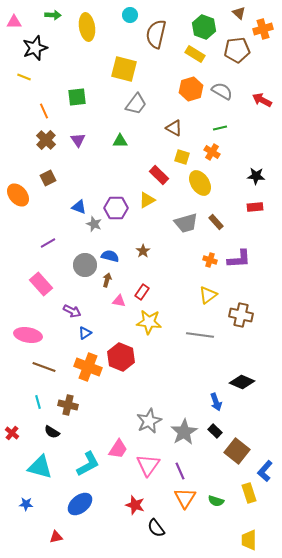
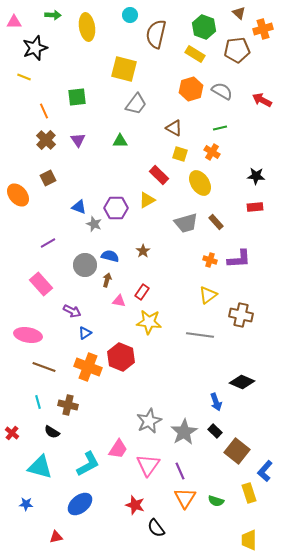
yellow square at (182, 157): moved 2 px left, 3 px up
